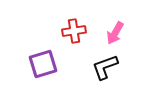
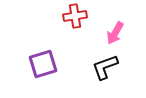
red cross: moved 1 px right, 15 px up
